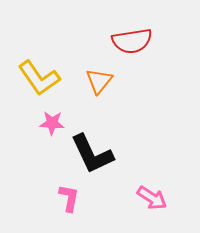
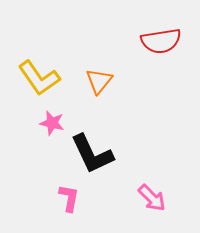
red semicircle: moved 29 px right
pink star: rotated 10 degrees clockwise
pink arrow: rotated 12 degrees clockwise
